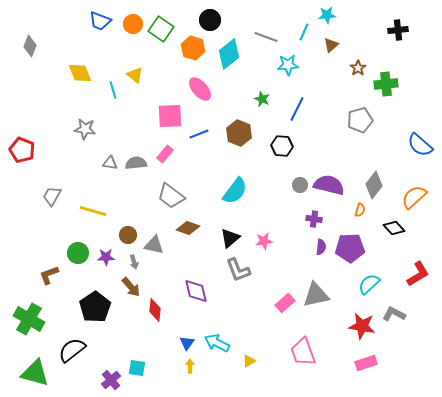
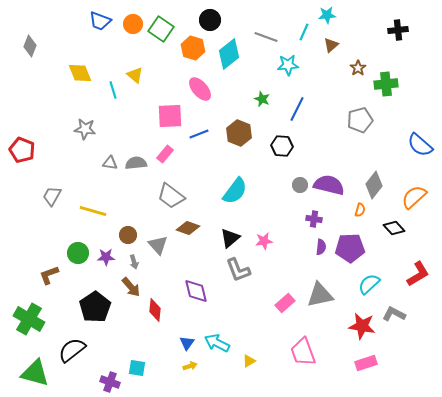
gray triangle at (154, 245): moved 4 px right; rotated 35 degrees clockwise
gray triangle at (316, 295): moved 4 px right
yellow arrow at (190, 366): rotated 72 degrees clockwise
purple cross at (111, 380): moved 1 px left, 2 px down; rotated 30 degrees counterclockwise
